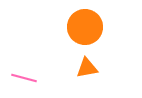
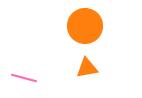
orange circle: moved 1 px up
